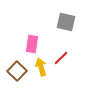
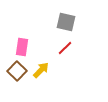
pink rectangle: moved 10 px left, 3 px down
red line: moved 4 px right, 10 px up
yellow arrow: moved 3 px down; rotated 60 degrees clockwise
